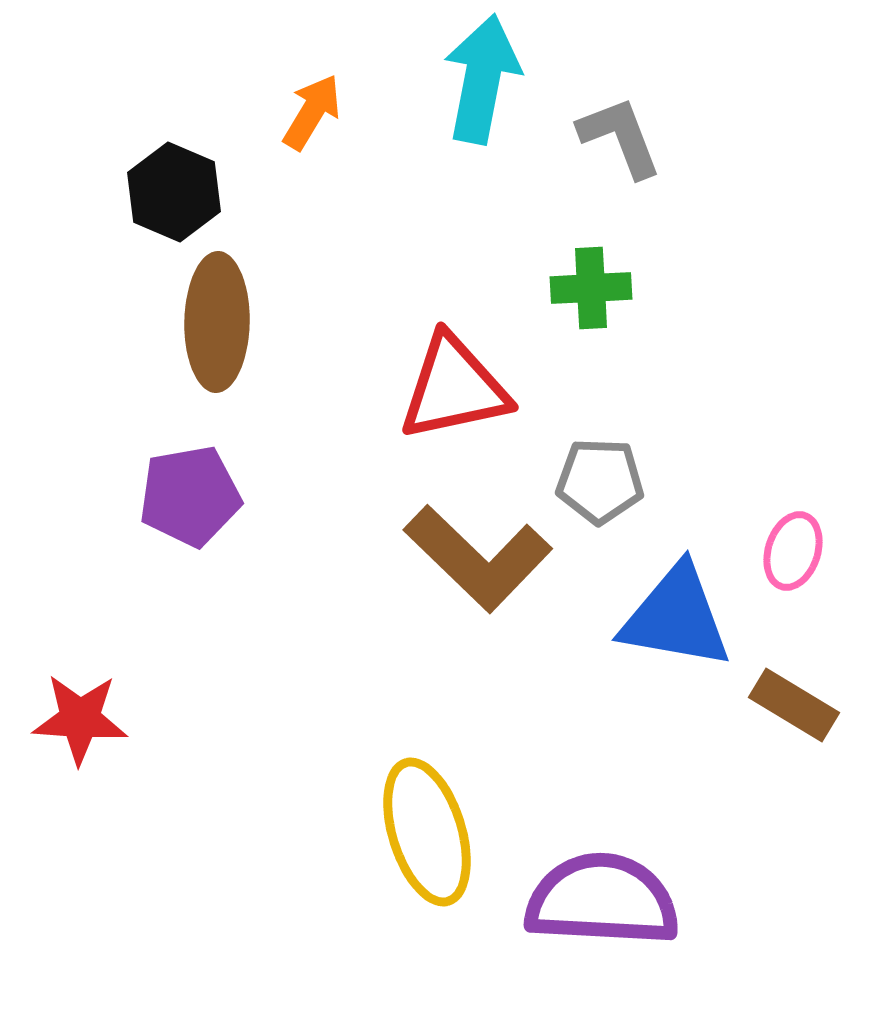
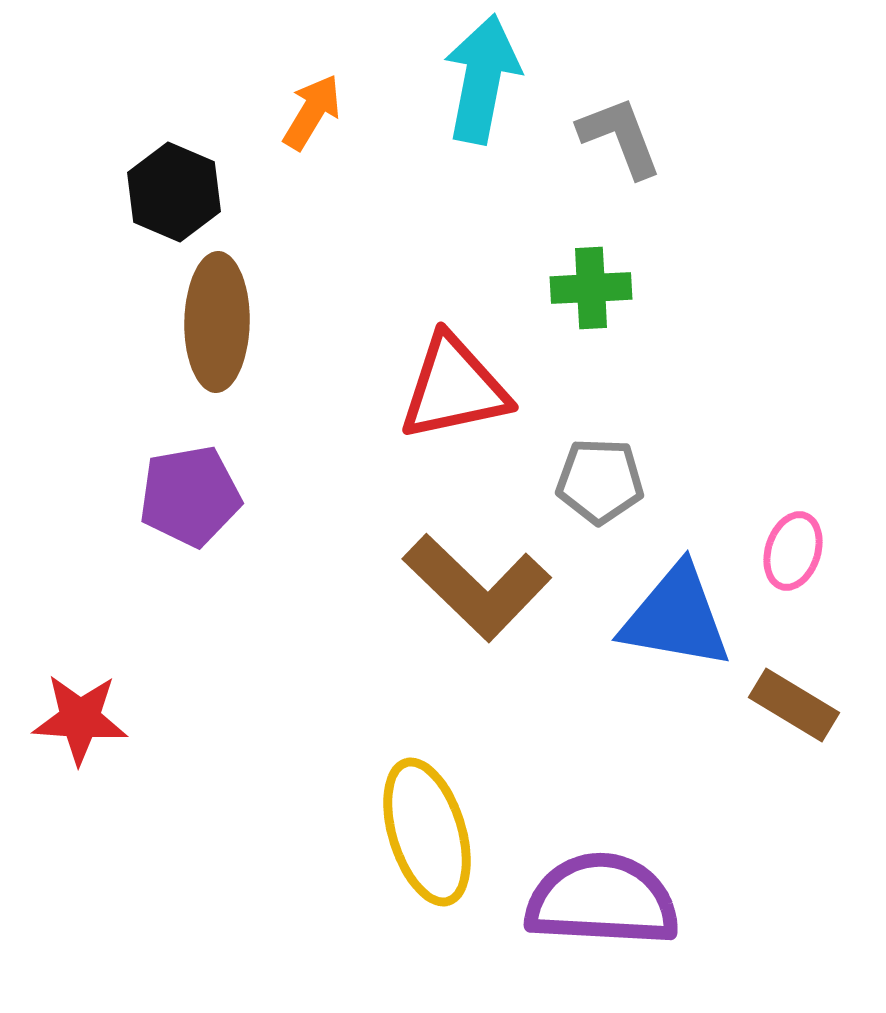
brown L-shape: moved 1 px left, 29 px down
